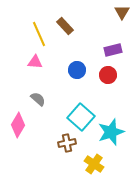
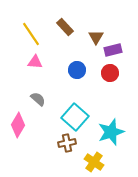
brown triangle: moved 26 px left, 25 px down
brown rectangle: moved 1 px down
yellow line: moved 8 px left; rotated 10 degrees counterclockwise
red circle: moved 2 px right, 2 px up
cyan square: moved 6 px left
yellow cross: moved 2 px up
